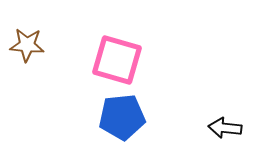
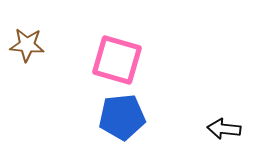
black arrow: moved 1 px left, 1 px down
